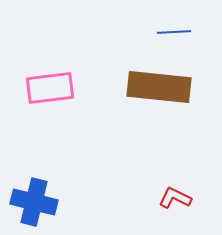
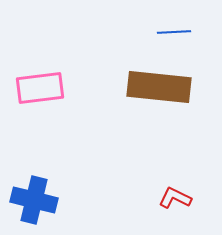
pink rectangle: moved 10 px left
blue cross: moved 2 px up
